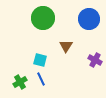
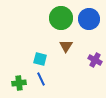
green circle: moved 18 px right
cyan square: moved 1 px up
green cross: moved 1 px left, 1 px down; rotated 24 degrees clockwise
